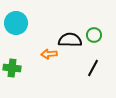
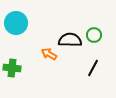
orange arrow: rotated 35 degrees clockwise
